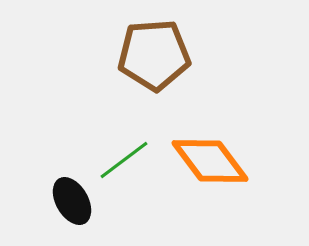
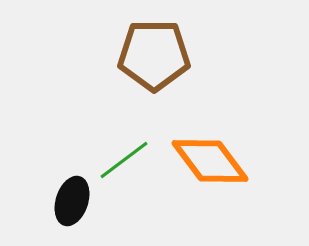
brown pentagon: rotated 4 degrees clockwise
black ellipse: rotated 48 degrees clockwise
